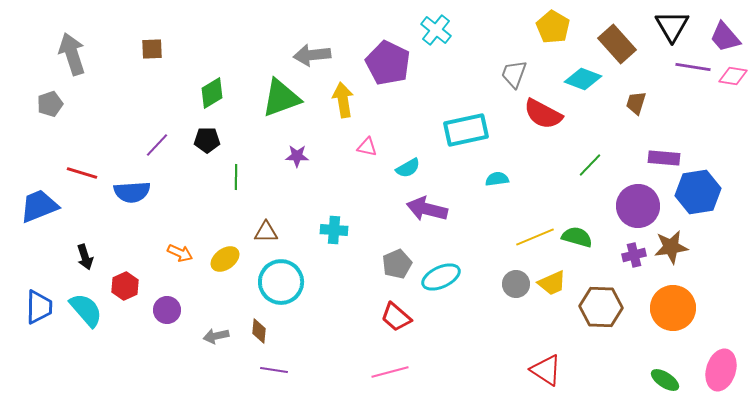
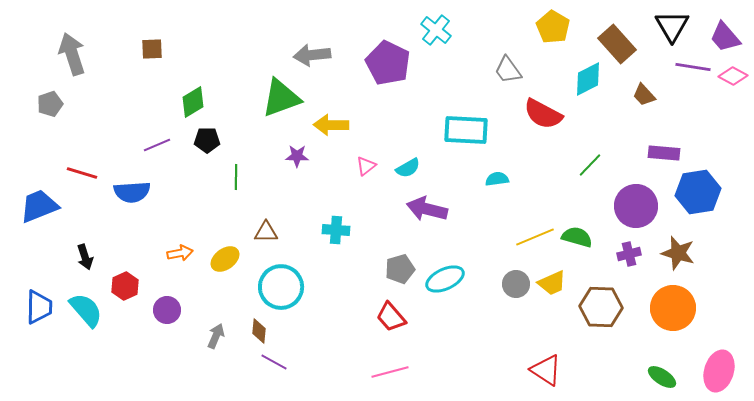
gray trapezoid at (514, 74): moved 6 px left, 4 px up; rotated 56 degrees counterclockwise
pink diamond at (733, 76): rotated 20 degrees clockwise
cyan diamond at (583, 79): moved 5 px right; rotated 48 degrees counterclockwise
green diamond at (212, 93): moved 19 px left, 9 px down
yellow arrow at (343, 100): moved 12 px left, 25 px down; rotated 80 degrees counterclockwise
brown trapezoid at (636, 103): moved 8 px right, 8 px up; rotated 60 degrees counterclockwise
cyan rectangle at (466, 130): rotated 15 degrees clockwise
purple line at (157, 145): rotated 24 degrees clockwise
pink triangle at (367, 147): moved 1 px left, 19 px down; rotated 50 degrees counterclockwise
purple rectangle at (664, 158): moved 5 px up
purple circle at (638, 206): moved 2 px left
cyan cross at (334, 230): moved 2 px right
brown star at (671, 247): moved 7 px right, 6 px down; rotated 24 degrees clockwise
orange arrow at (180, 253): rotated 35 degrees counterclockwise
purple cross at (634, 255): moved 5 px left, 1 px up
gray pentagon at (397, 264): moved 3 px right, 5 px down; rotated 8 degrees clockwise
cyan ellipse at (441, 277): moved 4 px right, 2 px down
cyan circle at (281, 282): moved 5 px down
red trapezoid at (396, 317): moved 5 px left; rotated 8 degrees clockwise
gray arrow at (216, 336): rotated 125 degrees clockwise
purple line at (274, 370): moved 8 px up; rotated 20 degrees clockwise
pink ellipse at (721, 370): moved 2 px left, 1 px down
green ellipse at (665, 380): moved 3 px left, 3 px up
